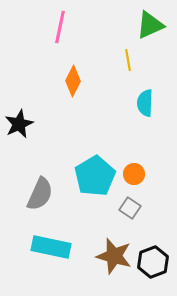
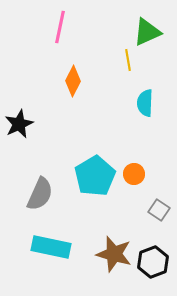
green triangle: moved 3 px left, 7 px down
gray square: moved 29 px right, 2 px down
brown star: moved 2 px up
